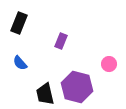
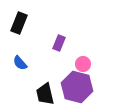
purple rectangle: moved 2 px left, 2 px down
pink circle: moved 26 px left
